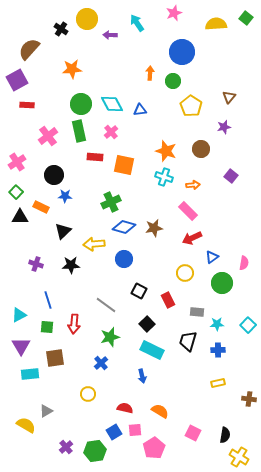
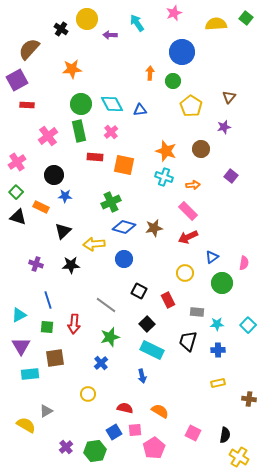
black triangle at (20, 217): moved 2 px left; rotated 18 degrees clockwise
red arrow at (192, 238): moved 4 px left, 1 px up
